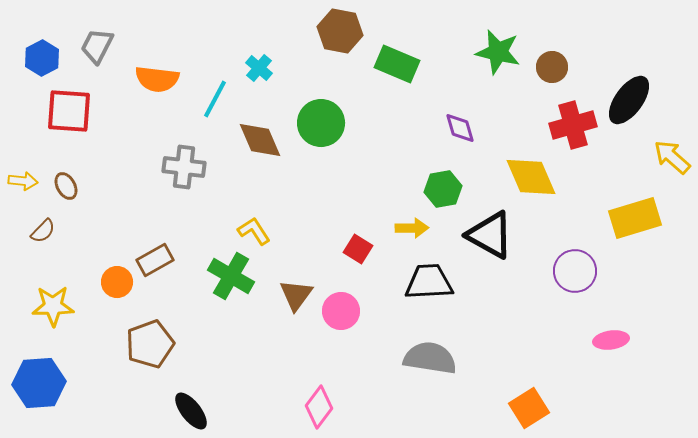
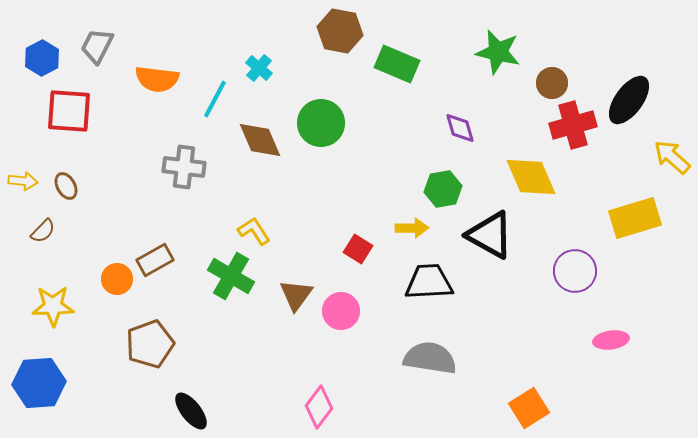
brown circle at (552, 67): moved 16 px down
orange circle at (117, 282): moved 3 px up
